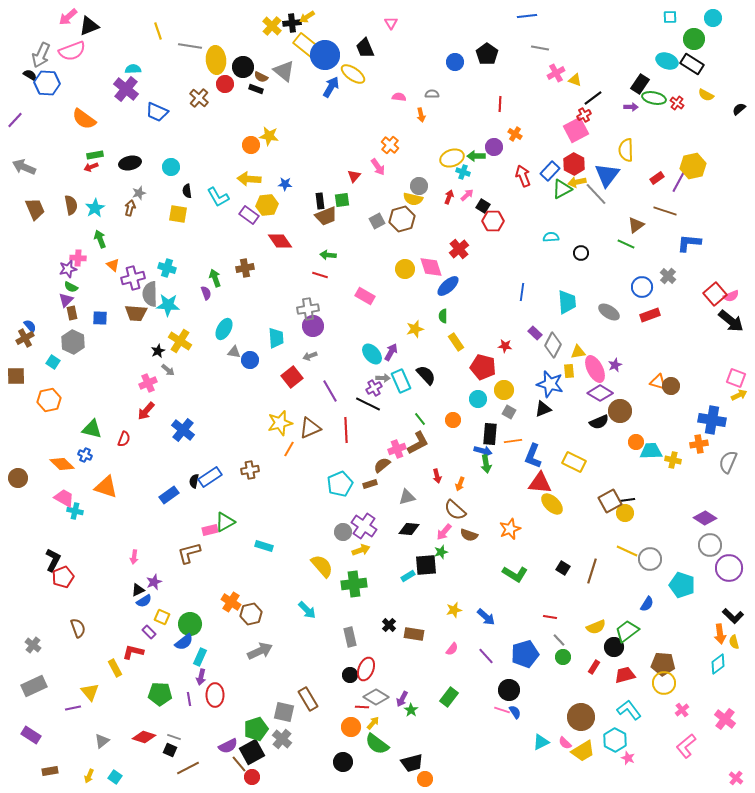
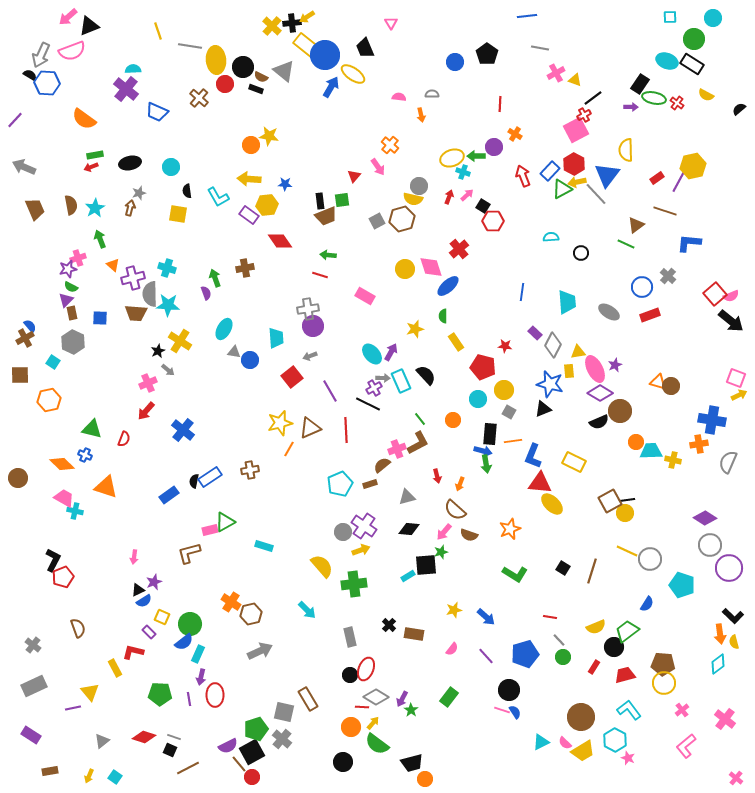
pink cross at (78, 258): rotated 21 degrees counterclockwise
brown square at (16, 376): moved 4 px right, 1 px up
cyan rectangle at (200, 657): moved 2 px left, 3 px up
